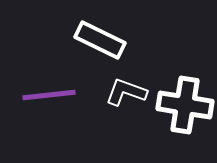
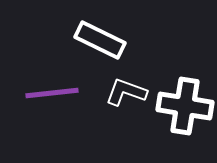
purple line: moved 3 px right, 2 px up
white cross: moved 1 px down
